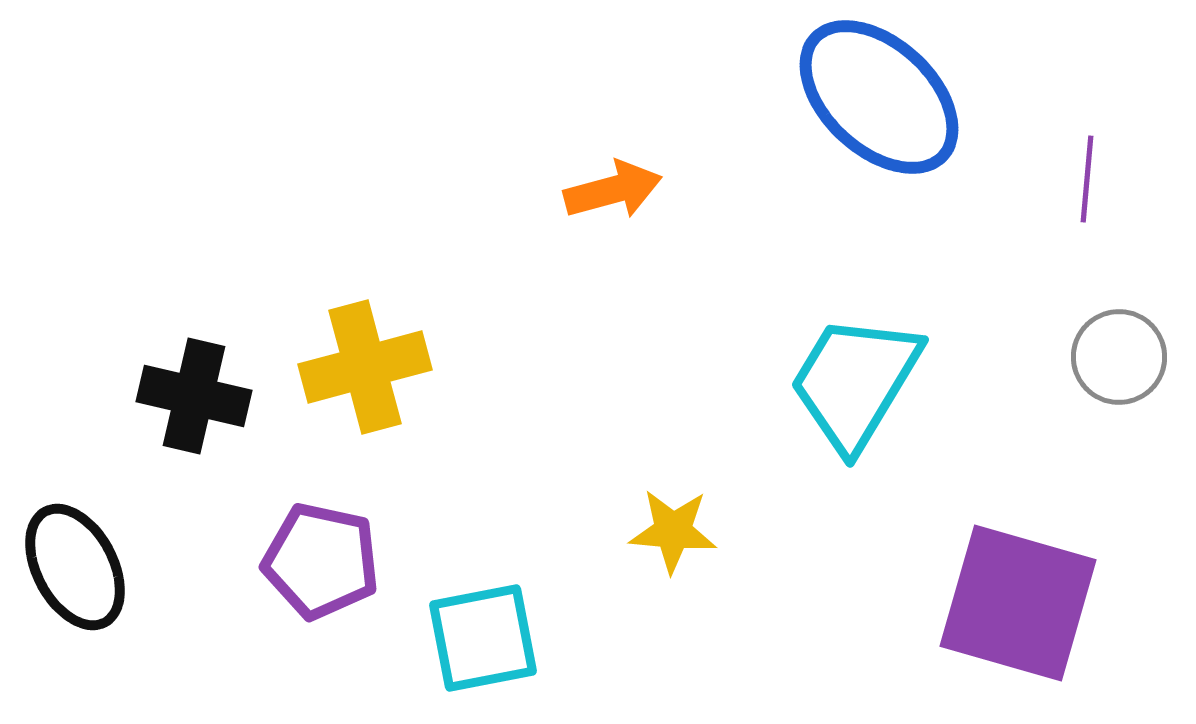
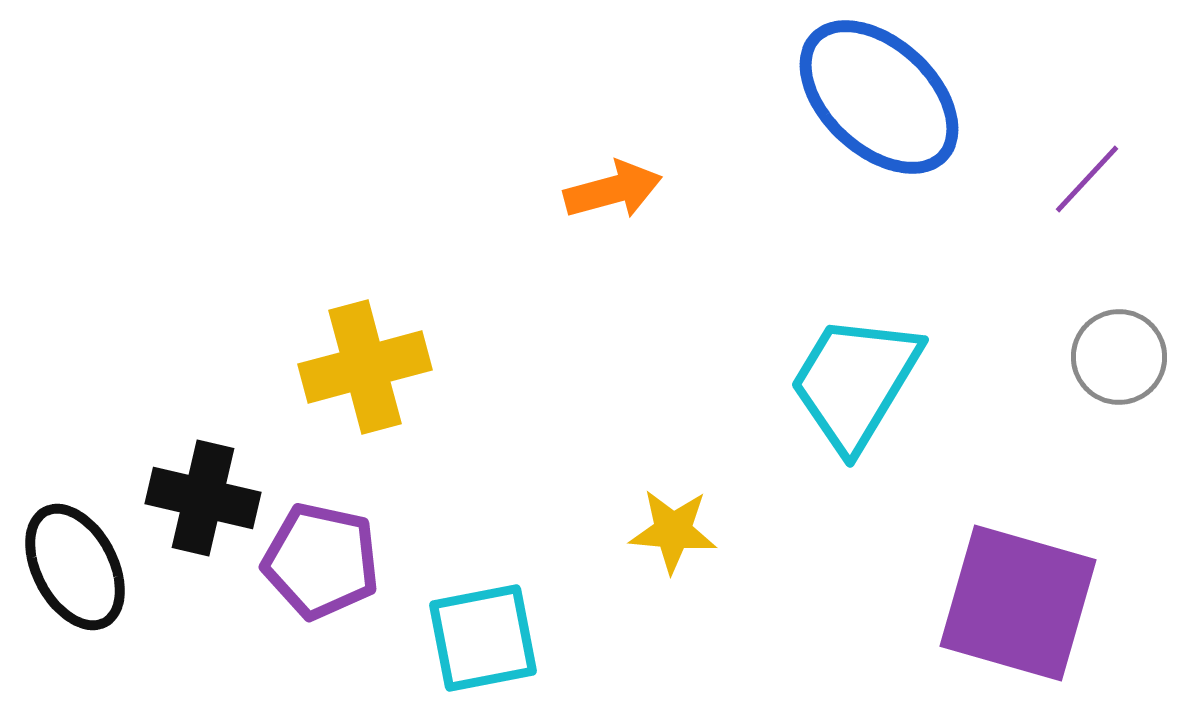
purple line: rotated 38 degrees clockwise
black cross: moved 9 px right, 102 px down
